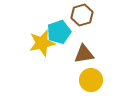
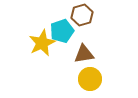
cyan pentagon: moved 3 px right, 1 px up
yellow star: rotated 12 degrees counterclockwise
yellow circle: moved 1 px left, 1 px up
